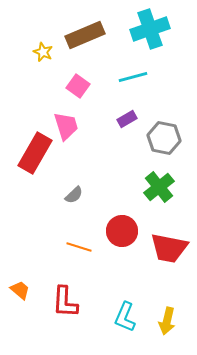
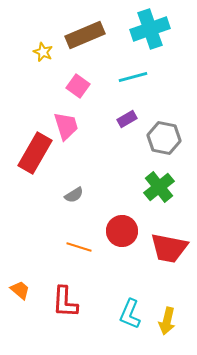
gray semicircle: rotated 12 degrees clockwise
cyan L-shape: moved 5 px right, 3 px up
